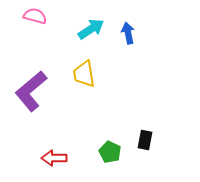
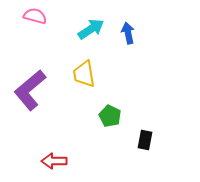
purple L-shape: moved 1 px left, 1 px up
green pentagon: moved 36 px up
red arrow: moved 3 px down
